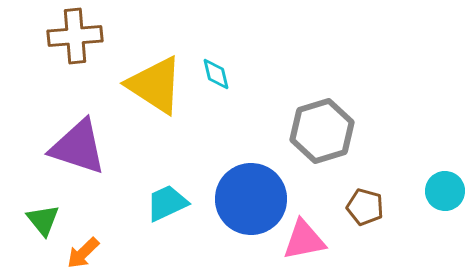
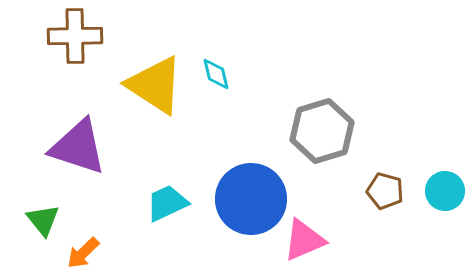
brown cross: rotated 4 degrees clockwise
brown pentagon: moved 20 px right, 16 px up
pink triangle: rotated 12 degrees counterclockwise
